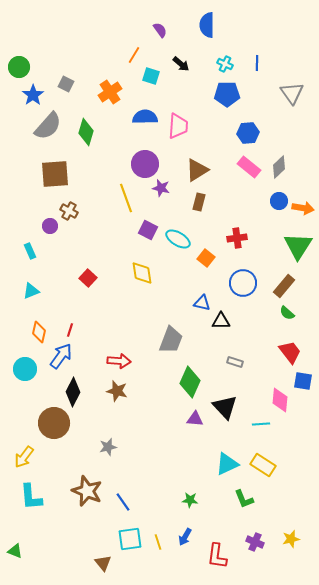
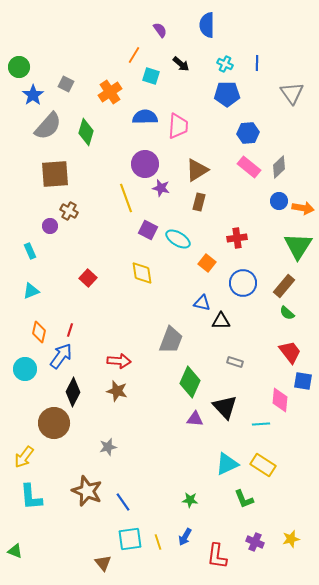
orange square at (206, 258): moved 1 px right, 5 px down
